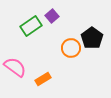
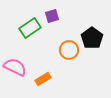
purple square: rotated 24 degrees clockwise
green rectangle: moved 1 px left, 2 px down
orange circle: moved 2 px left, 2 px down
pink semicircle: rotated 10 degrees counterclockwise
